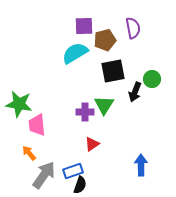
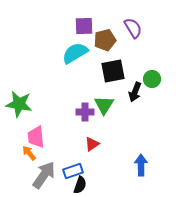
purple semicircle: rotated 20 degrees counterclockwise
pink trapezoid: moved 1 px left, 12 px down
